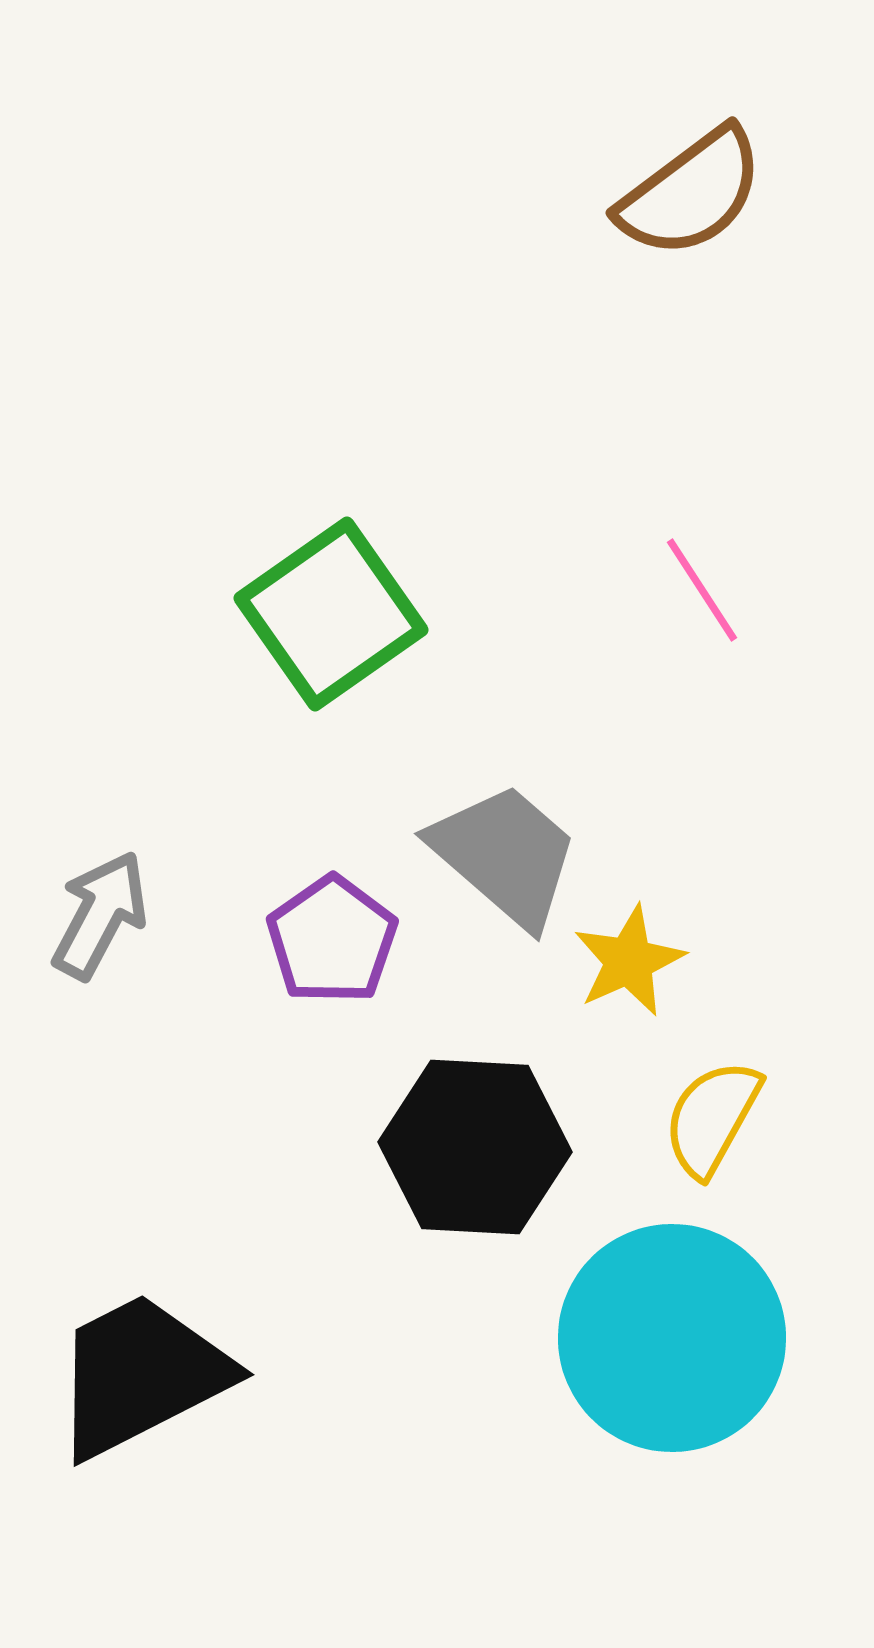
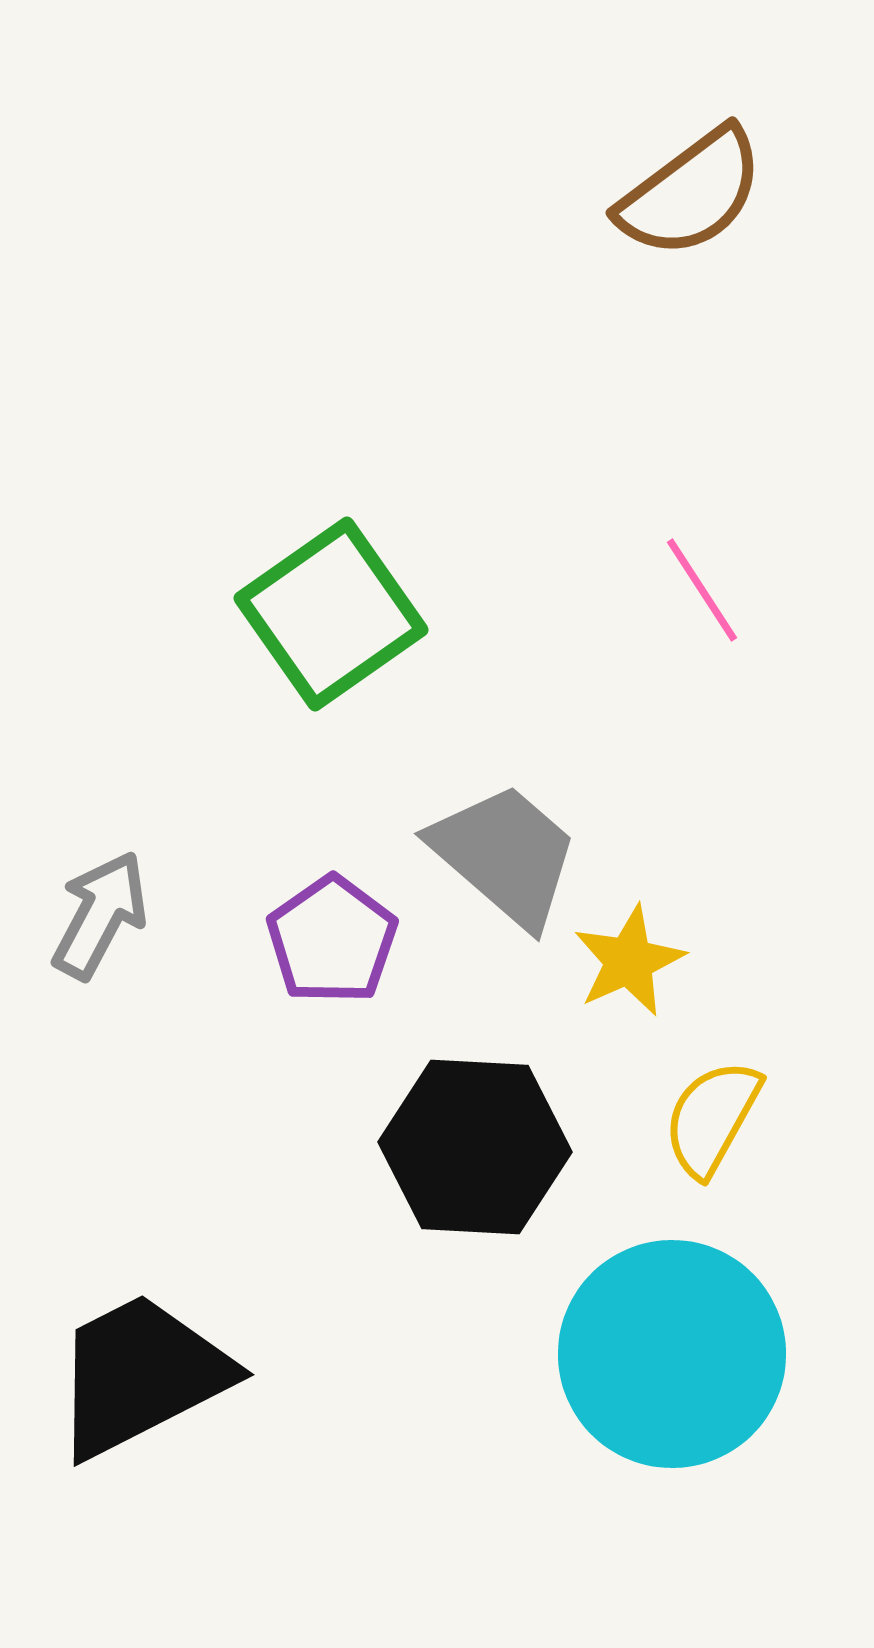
cyan circle: moved 16 px down
